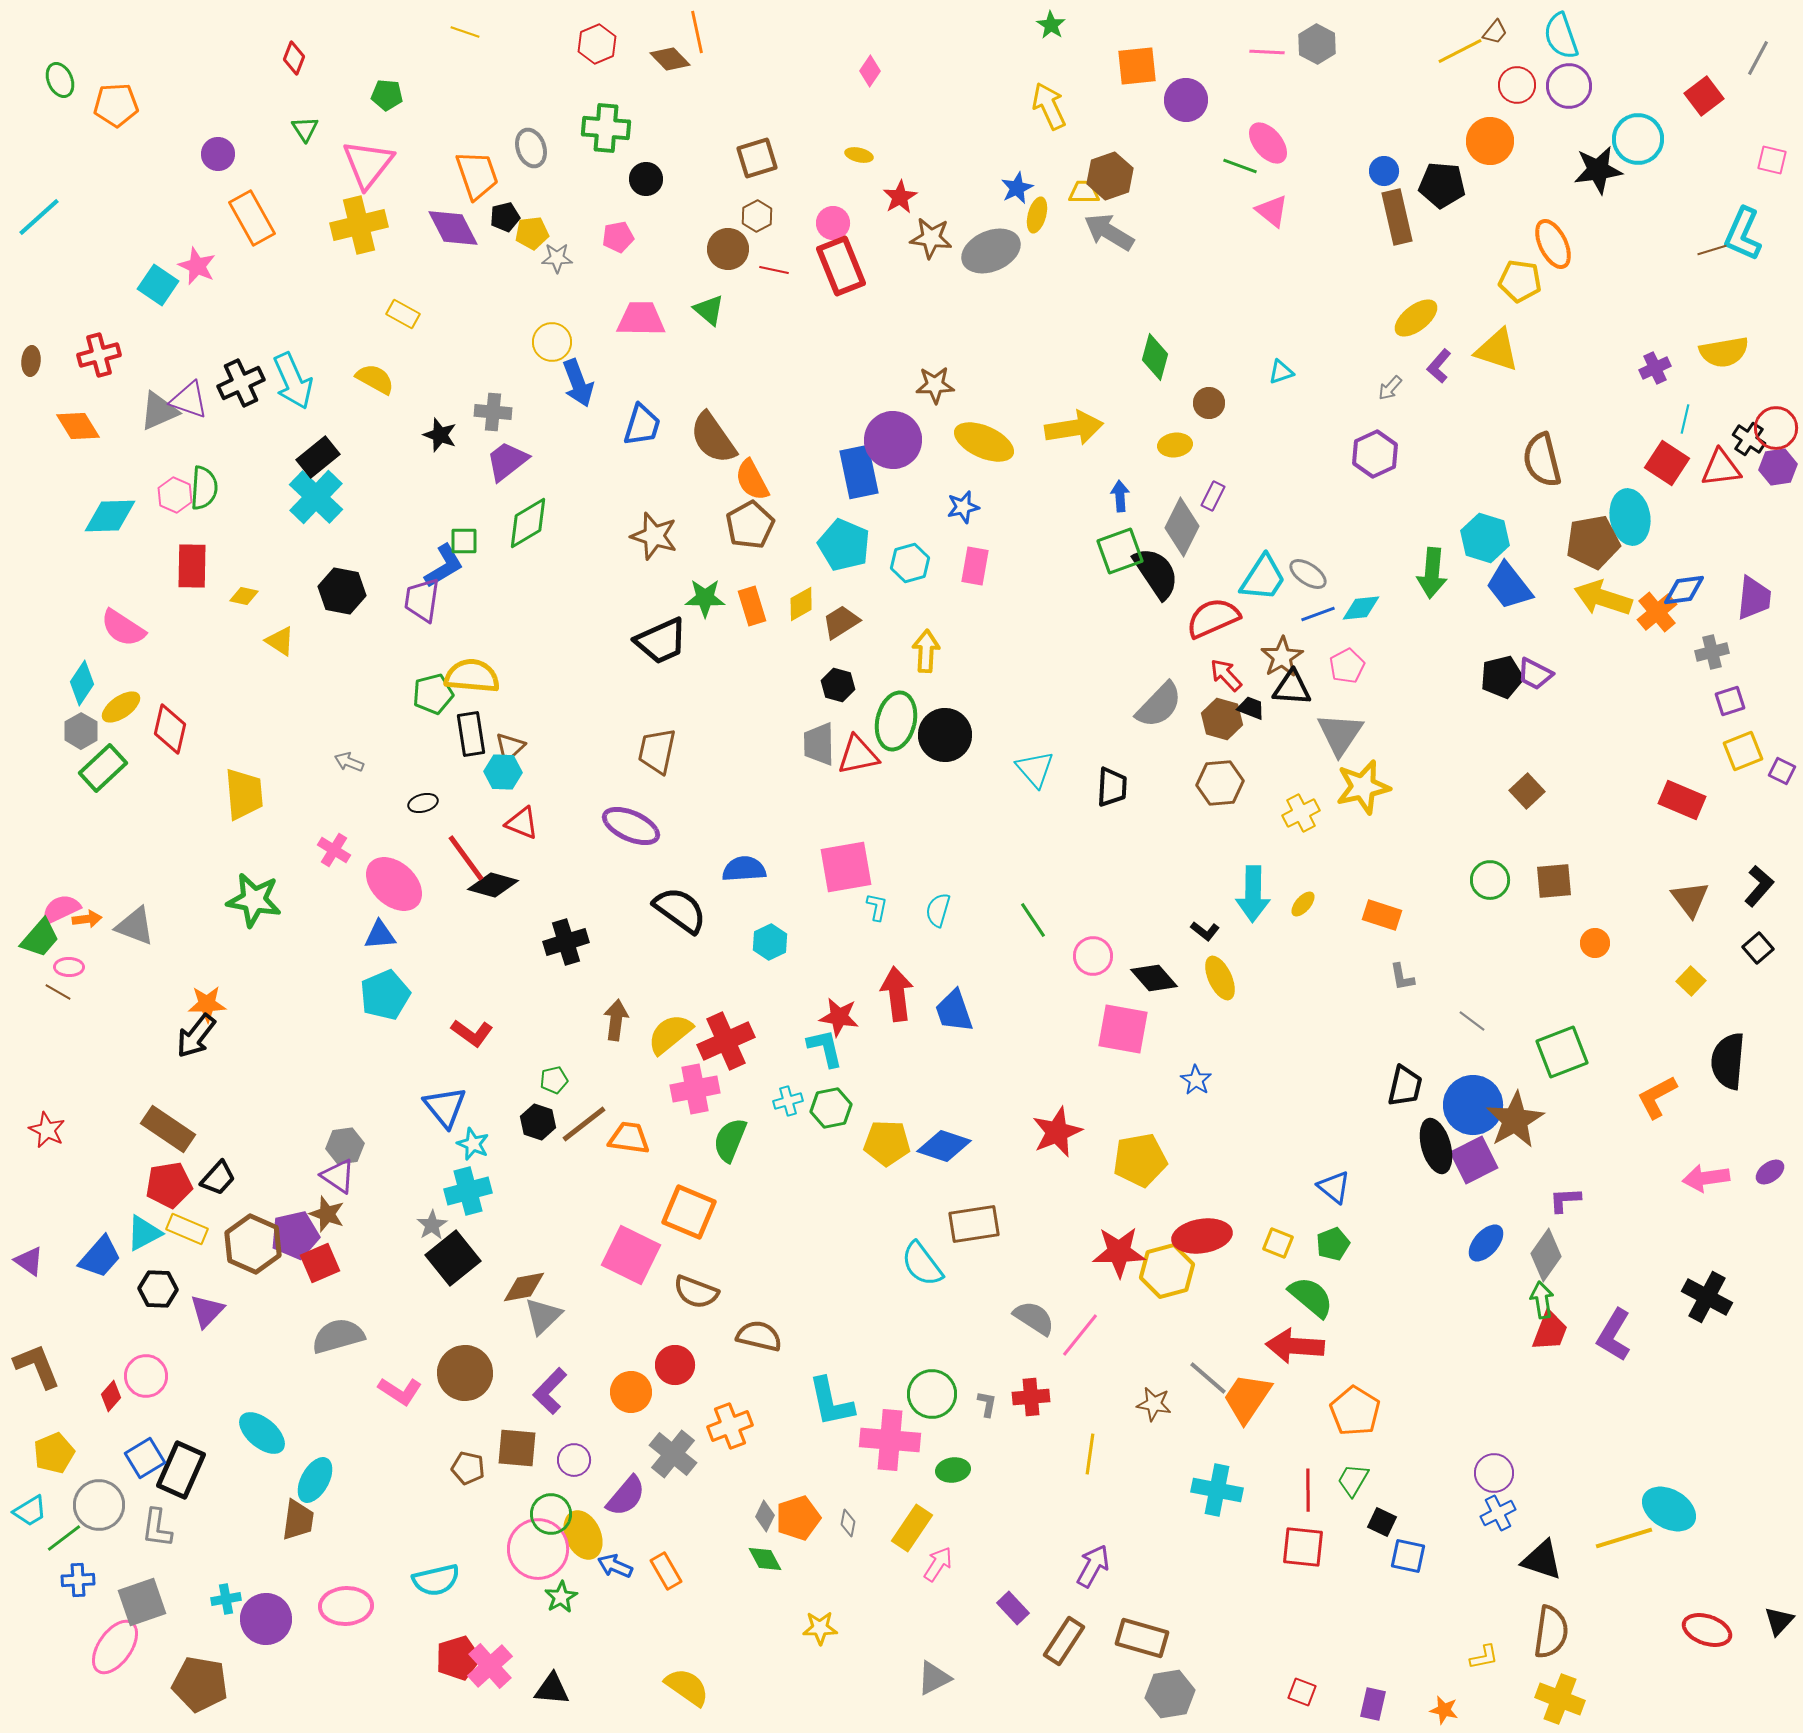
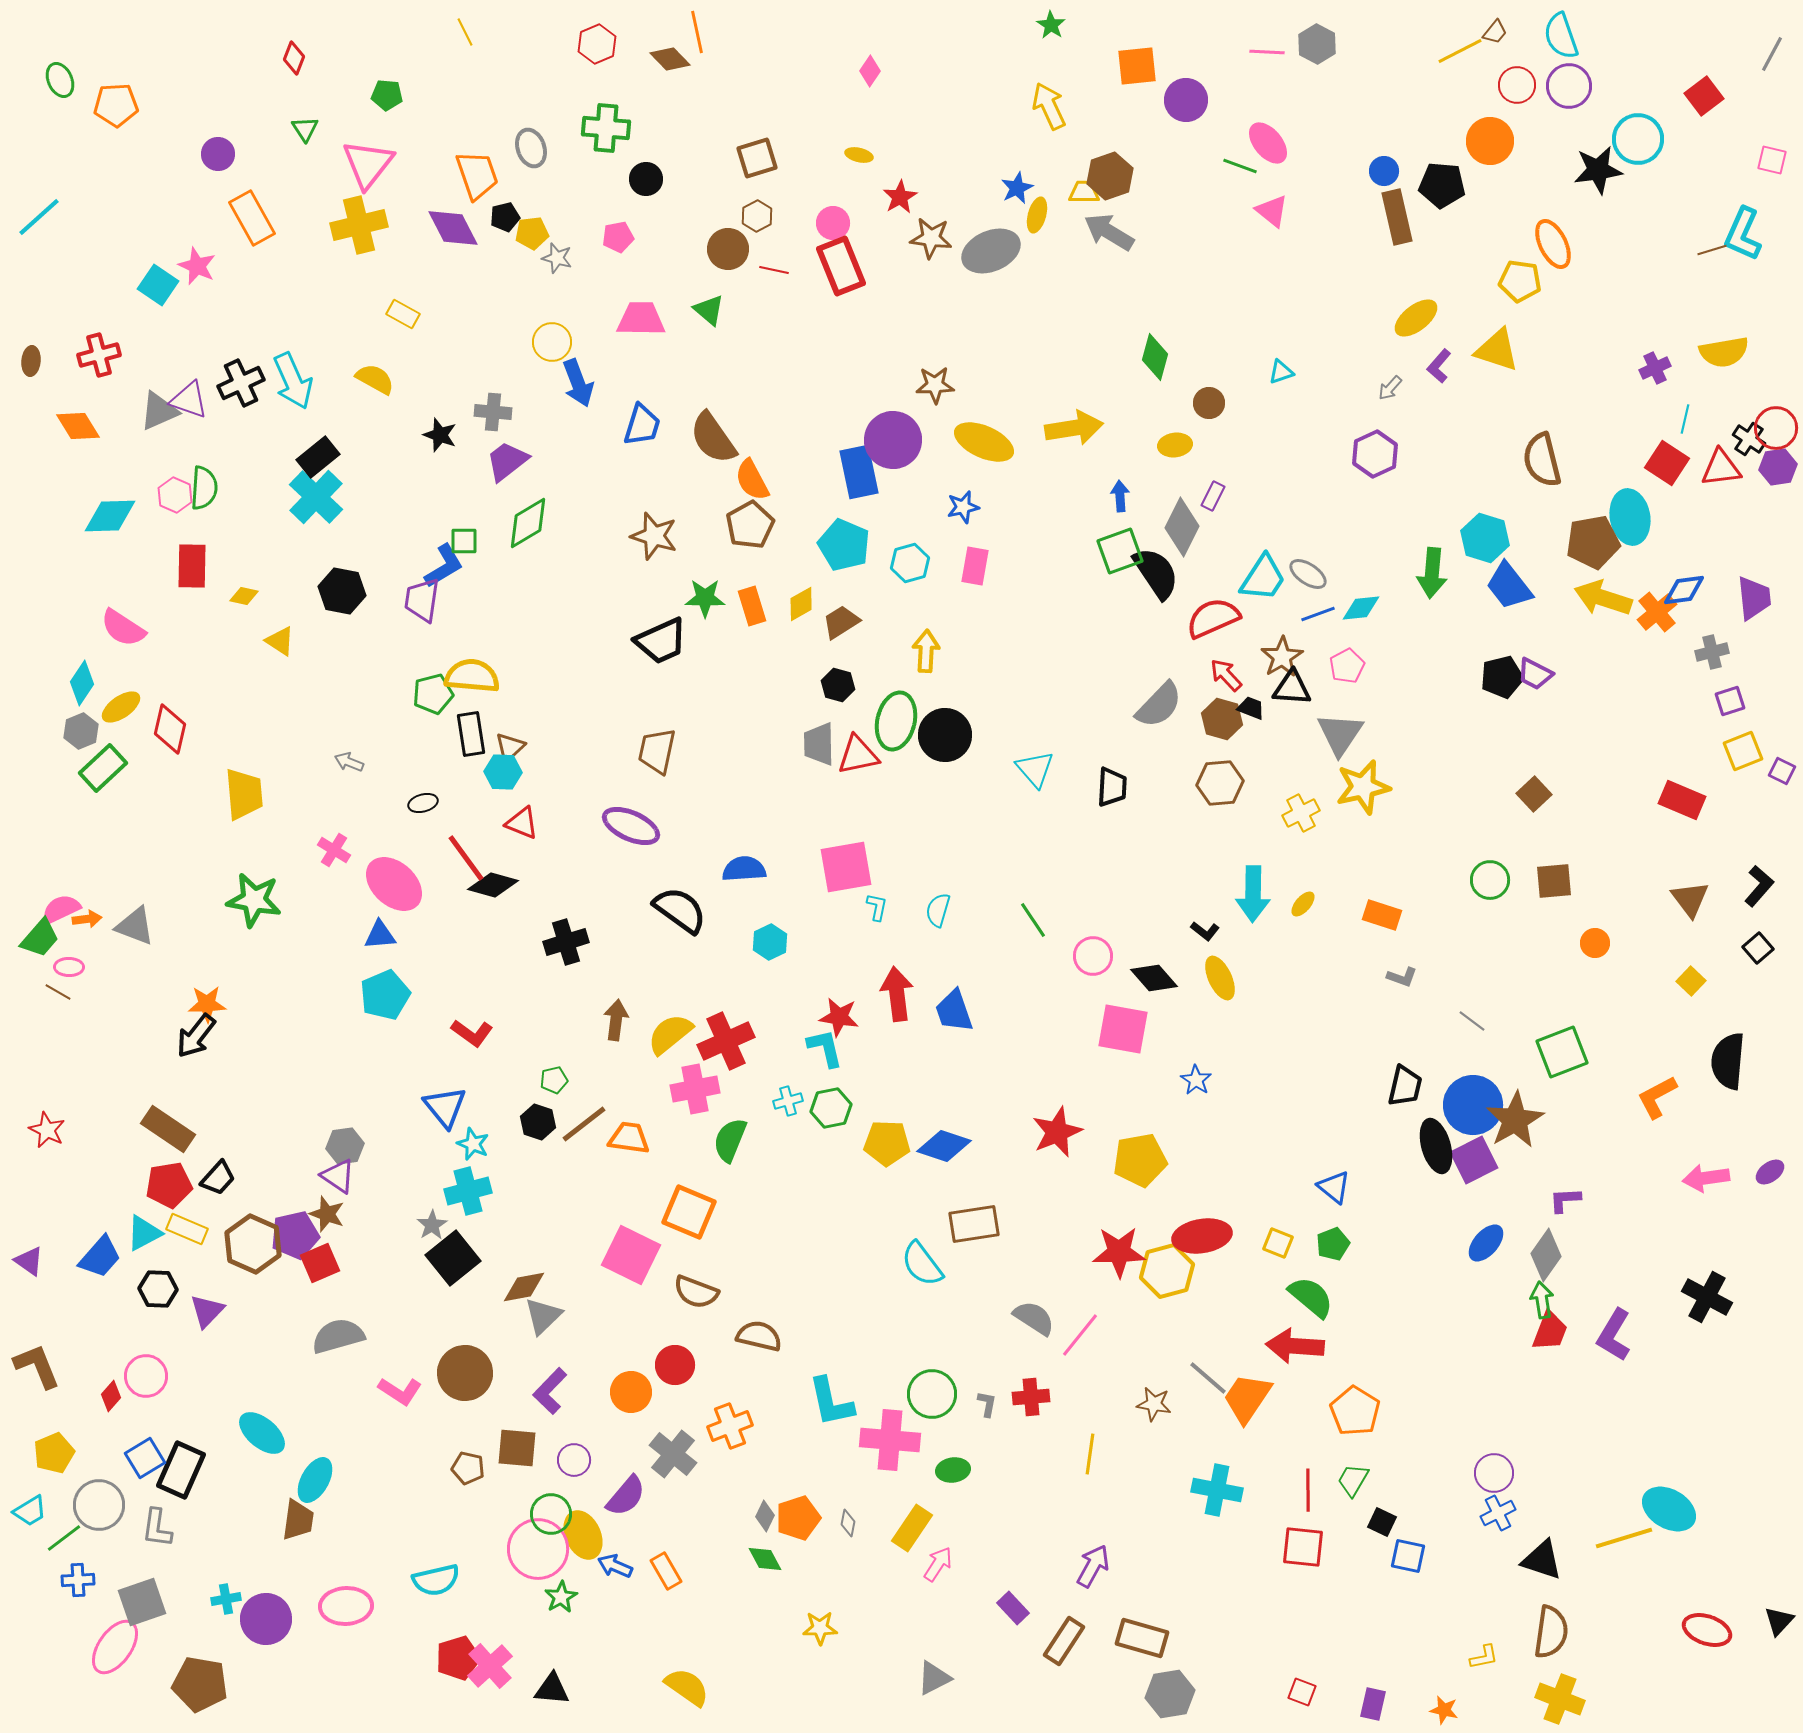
yellow line at (465, 32): rotated 44 degrees clockwise
gray line at (1758, 58): moved 14 px right, 4 px up
gray star at (557, 258): rotated 16 degrees clockwise
purple trapezoid at (1754, 598): rotated 12 degrees counterclockwise
gray hexagon at (81, 731): rotated 8 degrees clockwise
brown square at (1527, 791): moved 7 px right, 3 px down
gray L-shape at (1402, 977): rotated 60 degrees counterclockwise
